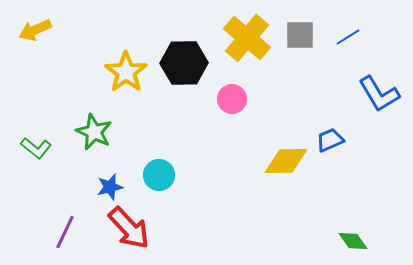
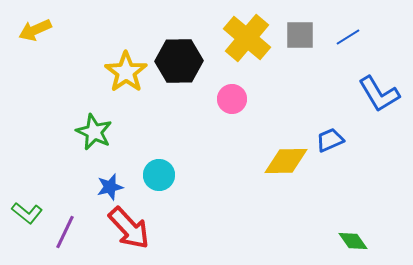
black hexagon: moved 5 px left, 2 px up
green L-shape: moved 9 px left, 65 px down
